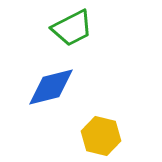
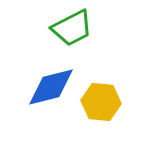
yellow hexagon: moved 34 px up; rotated 9 degrees counterclockwise
